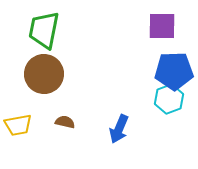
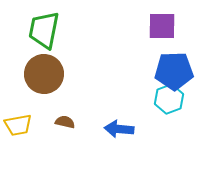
blue arrow: rotated 72 degrees clockwise
